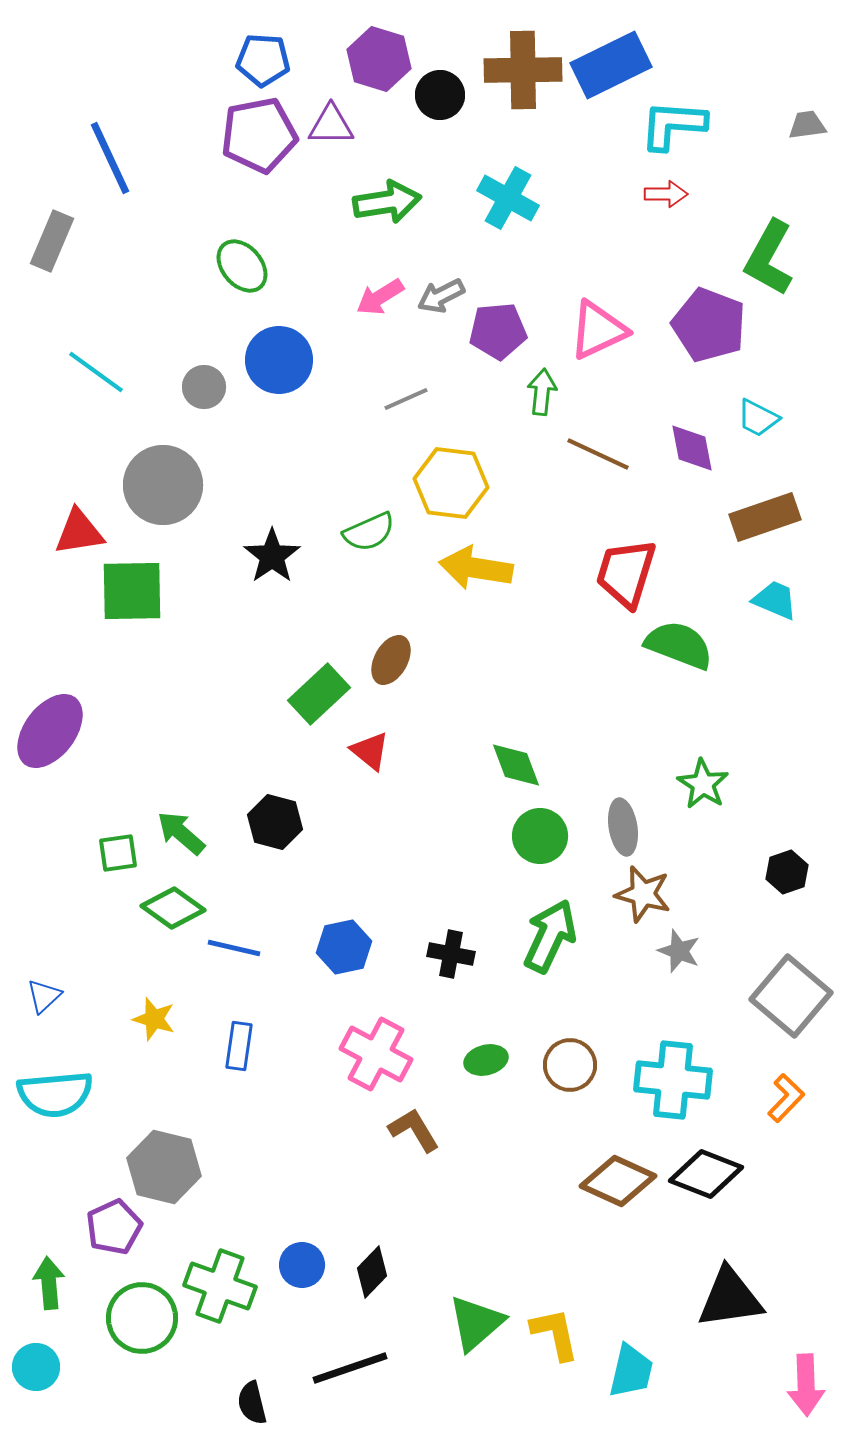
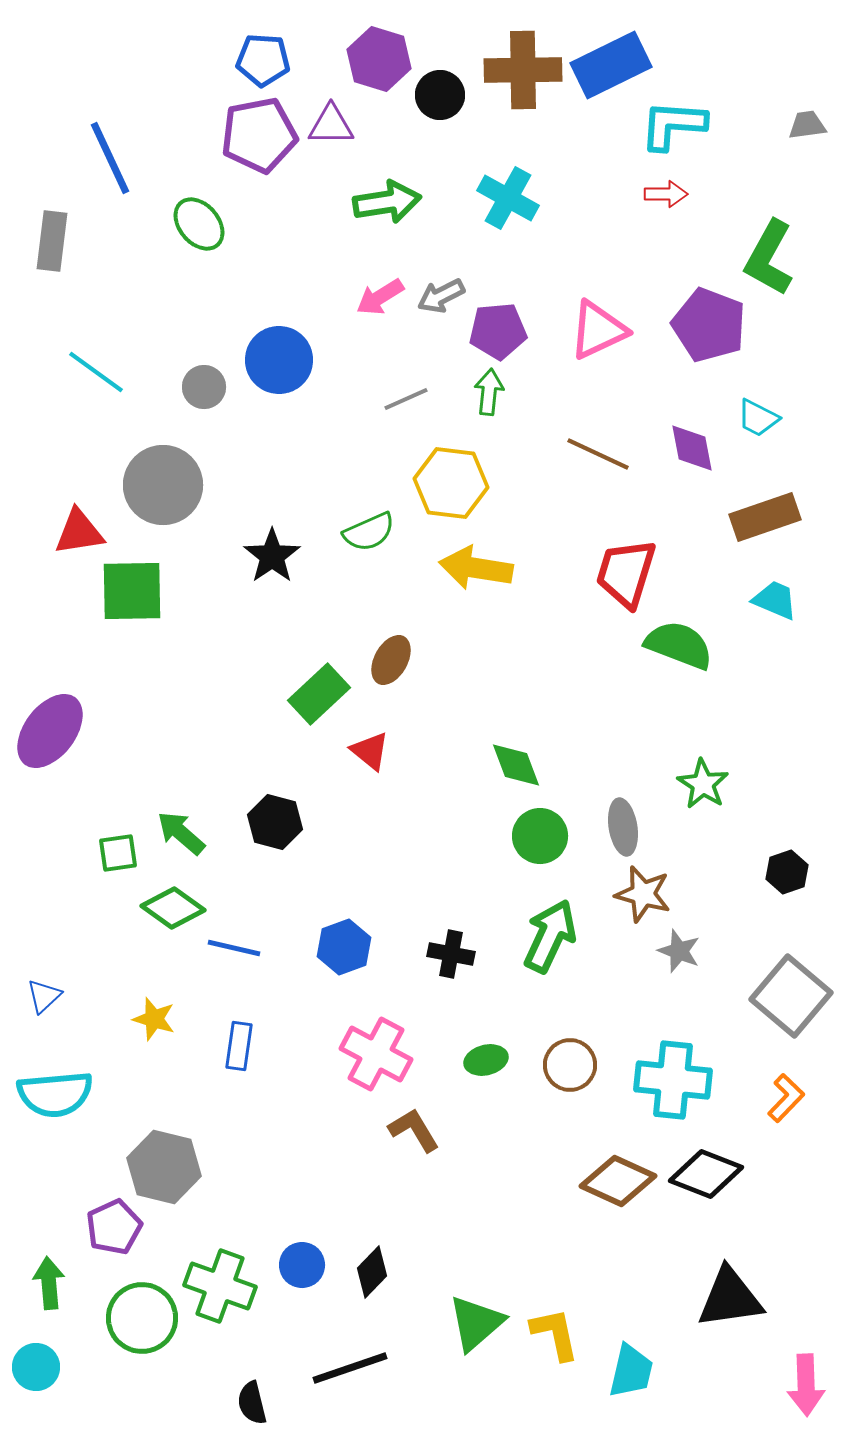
gray rectangle at (52, 241): rotated 16 degrees counterclockwise
green ellipse at (242, 266): moved 43 px left, 42 px up
green arrow at (542, 392): moved 53 px left
blue hexagon at (344, 947): rotated 8 degrees counterclockwise
